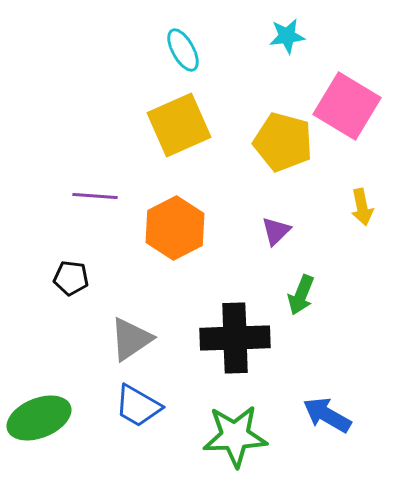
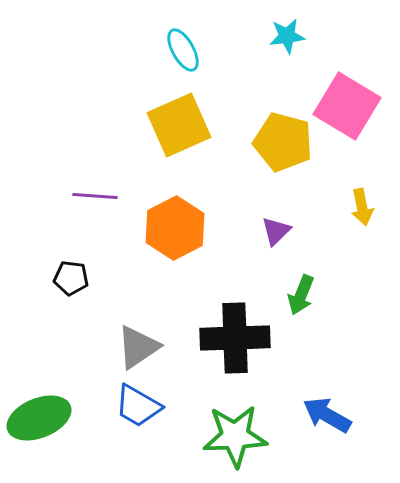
gray triangle: moved 7 px right, 8 px down
